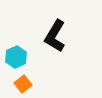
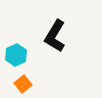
cyan hexagon: moved 2 px up
